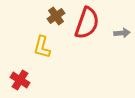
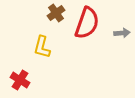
brown cross: moved 3 px up
